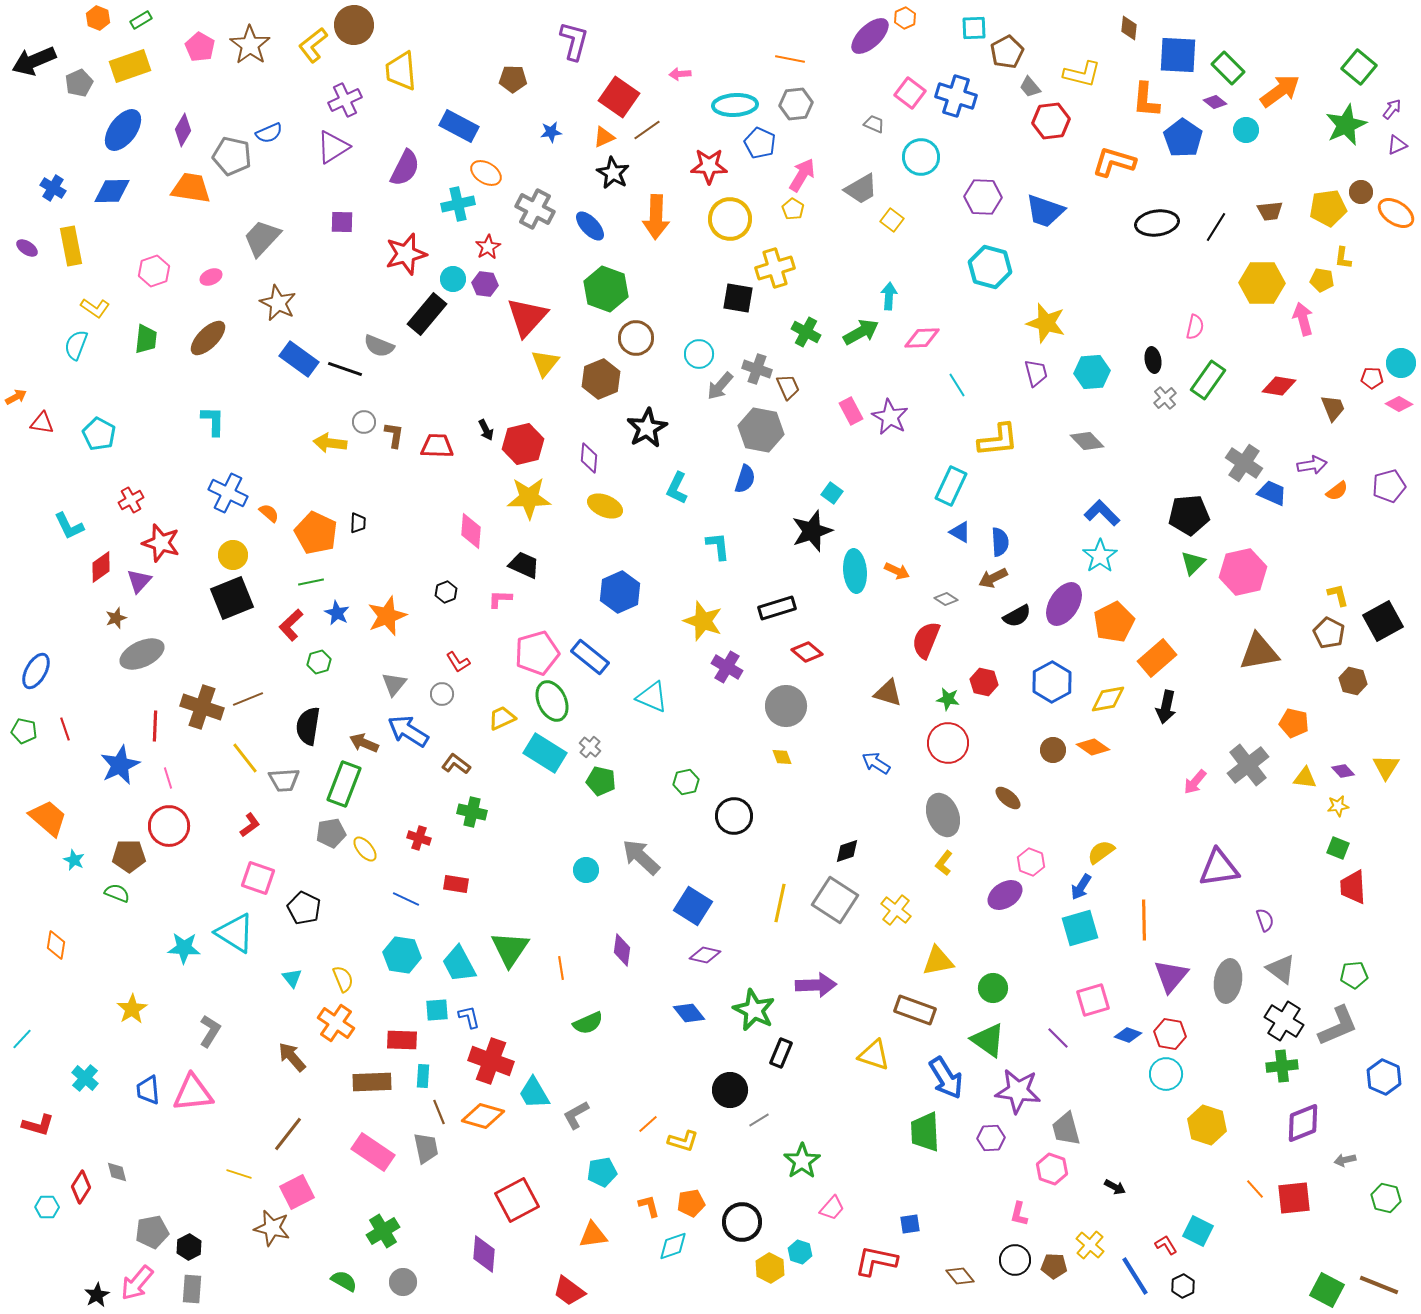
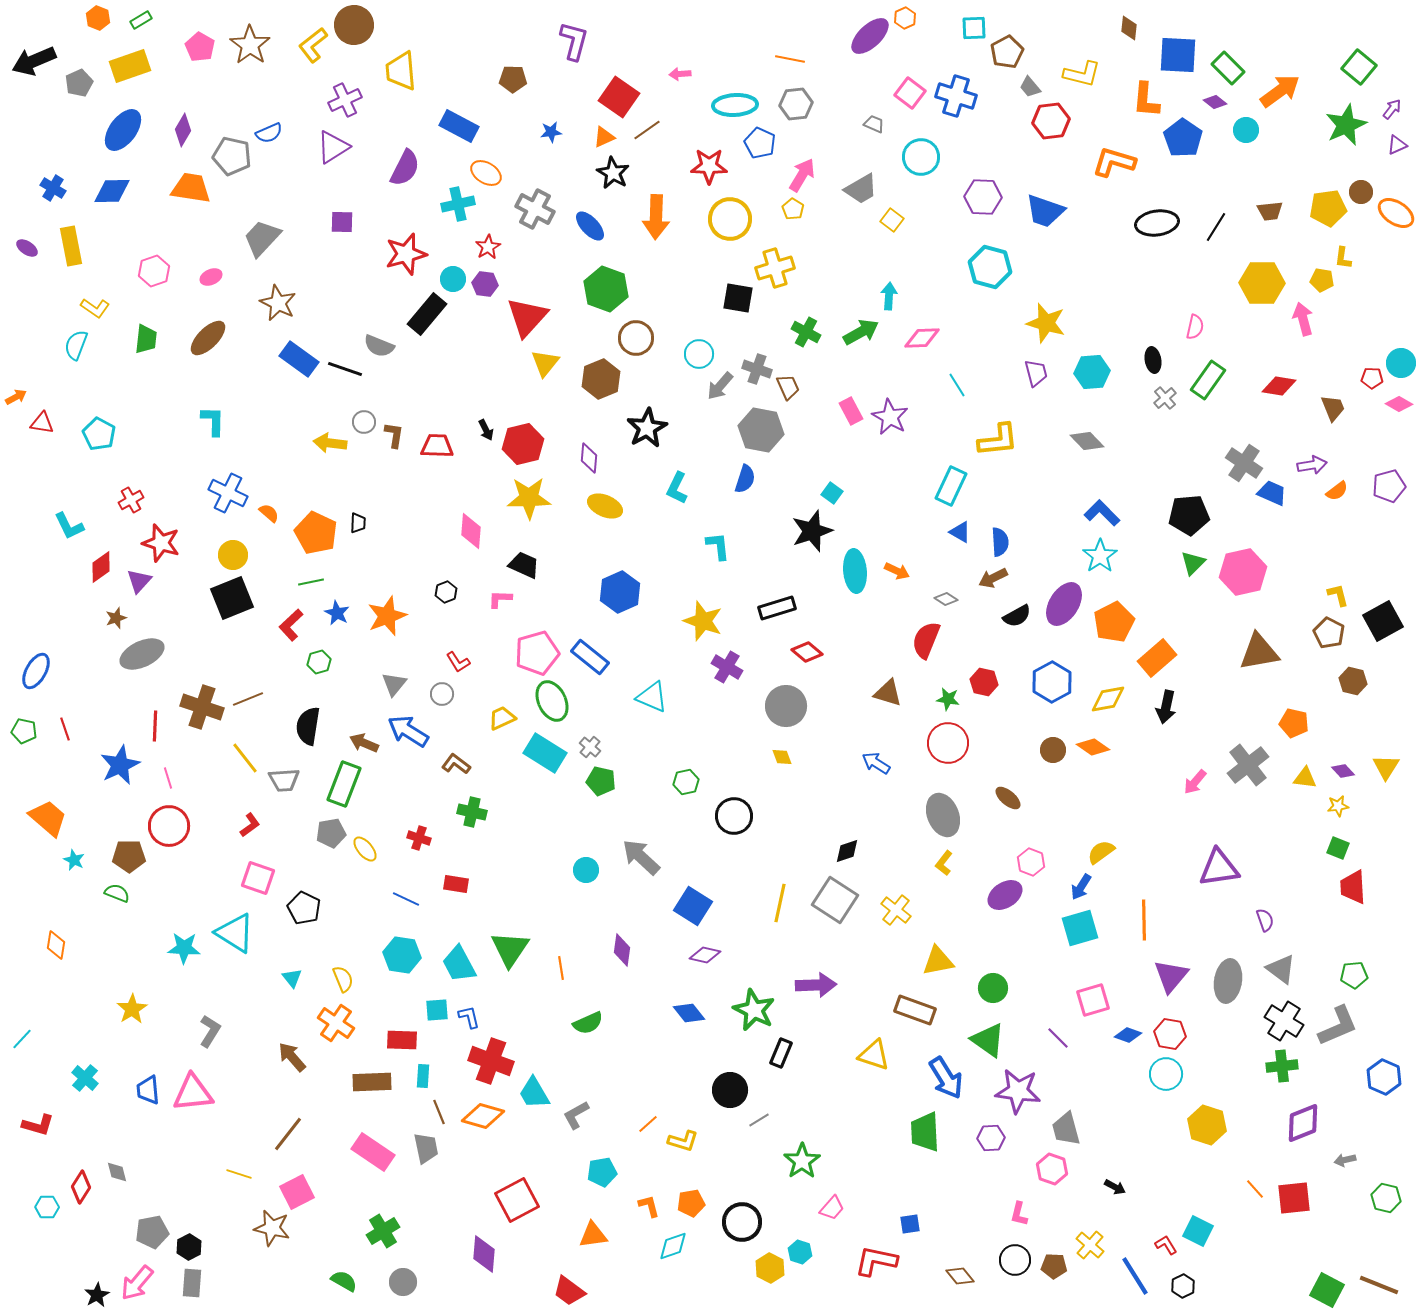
gray rectangle at (192, 1289): moved 6 px up
